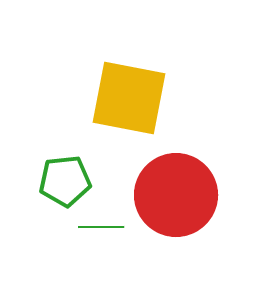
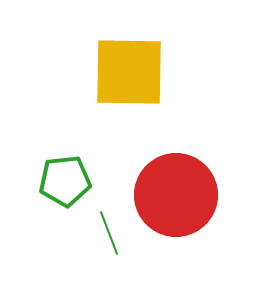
yellow square: moved 26 px up; rotated 10 degrees counterclockwise
green line: moved 8 px right, 6 px down; rotated 69 degrees clockwise
